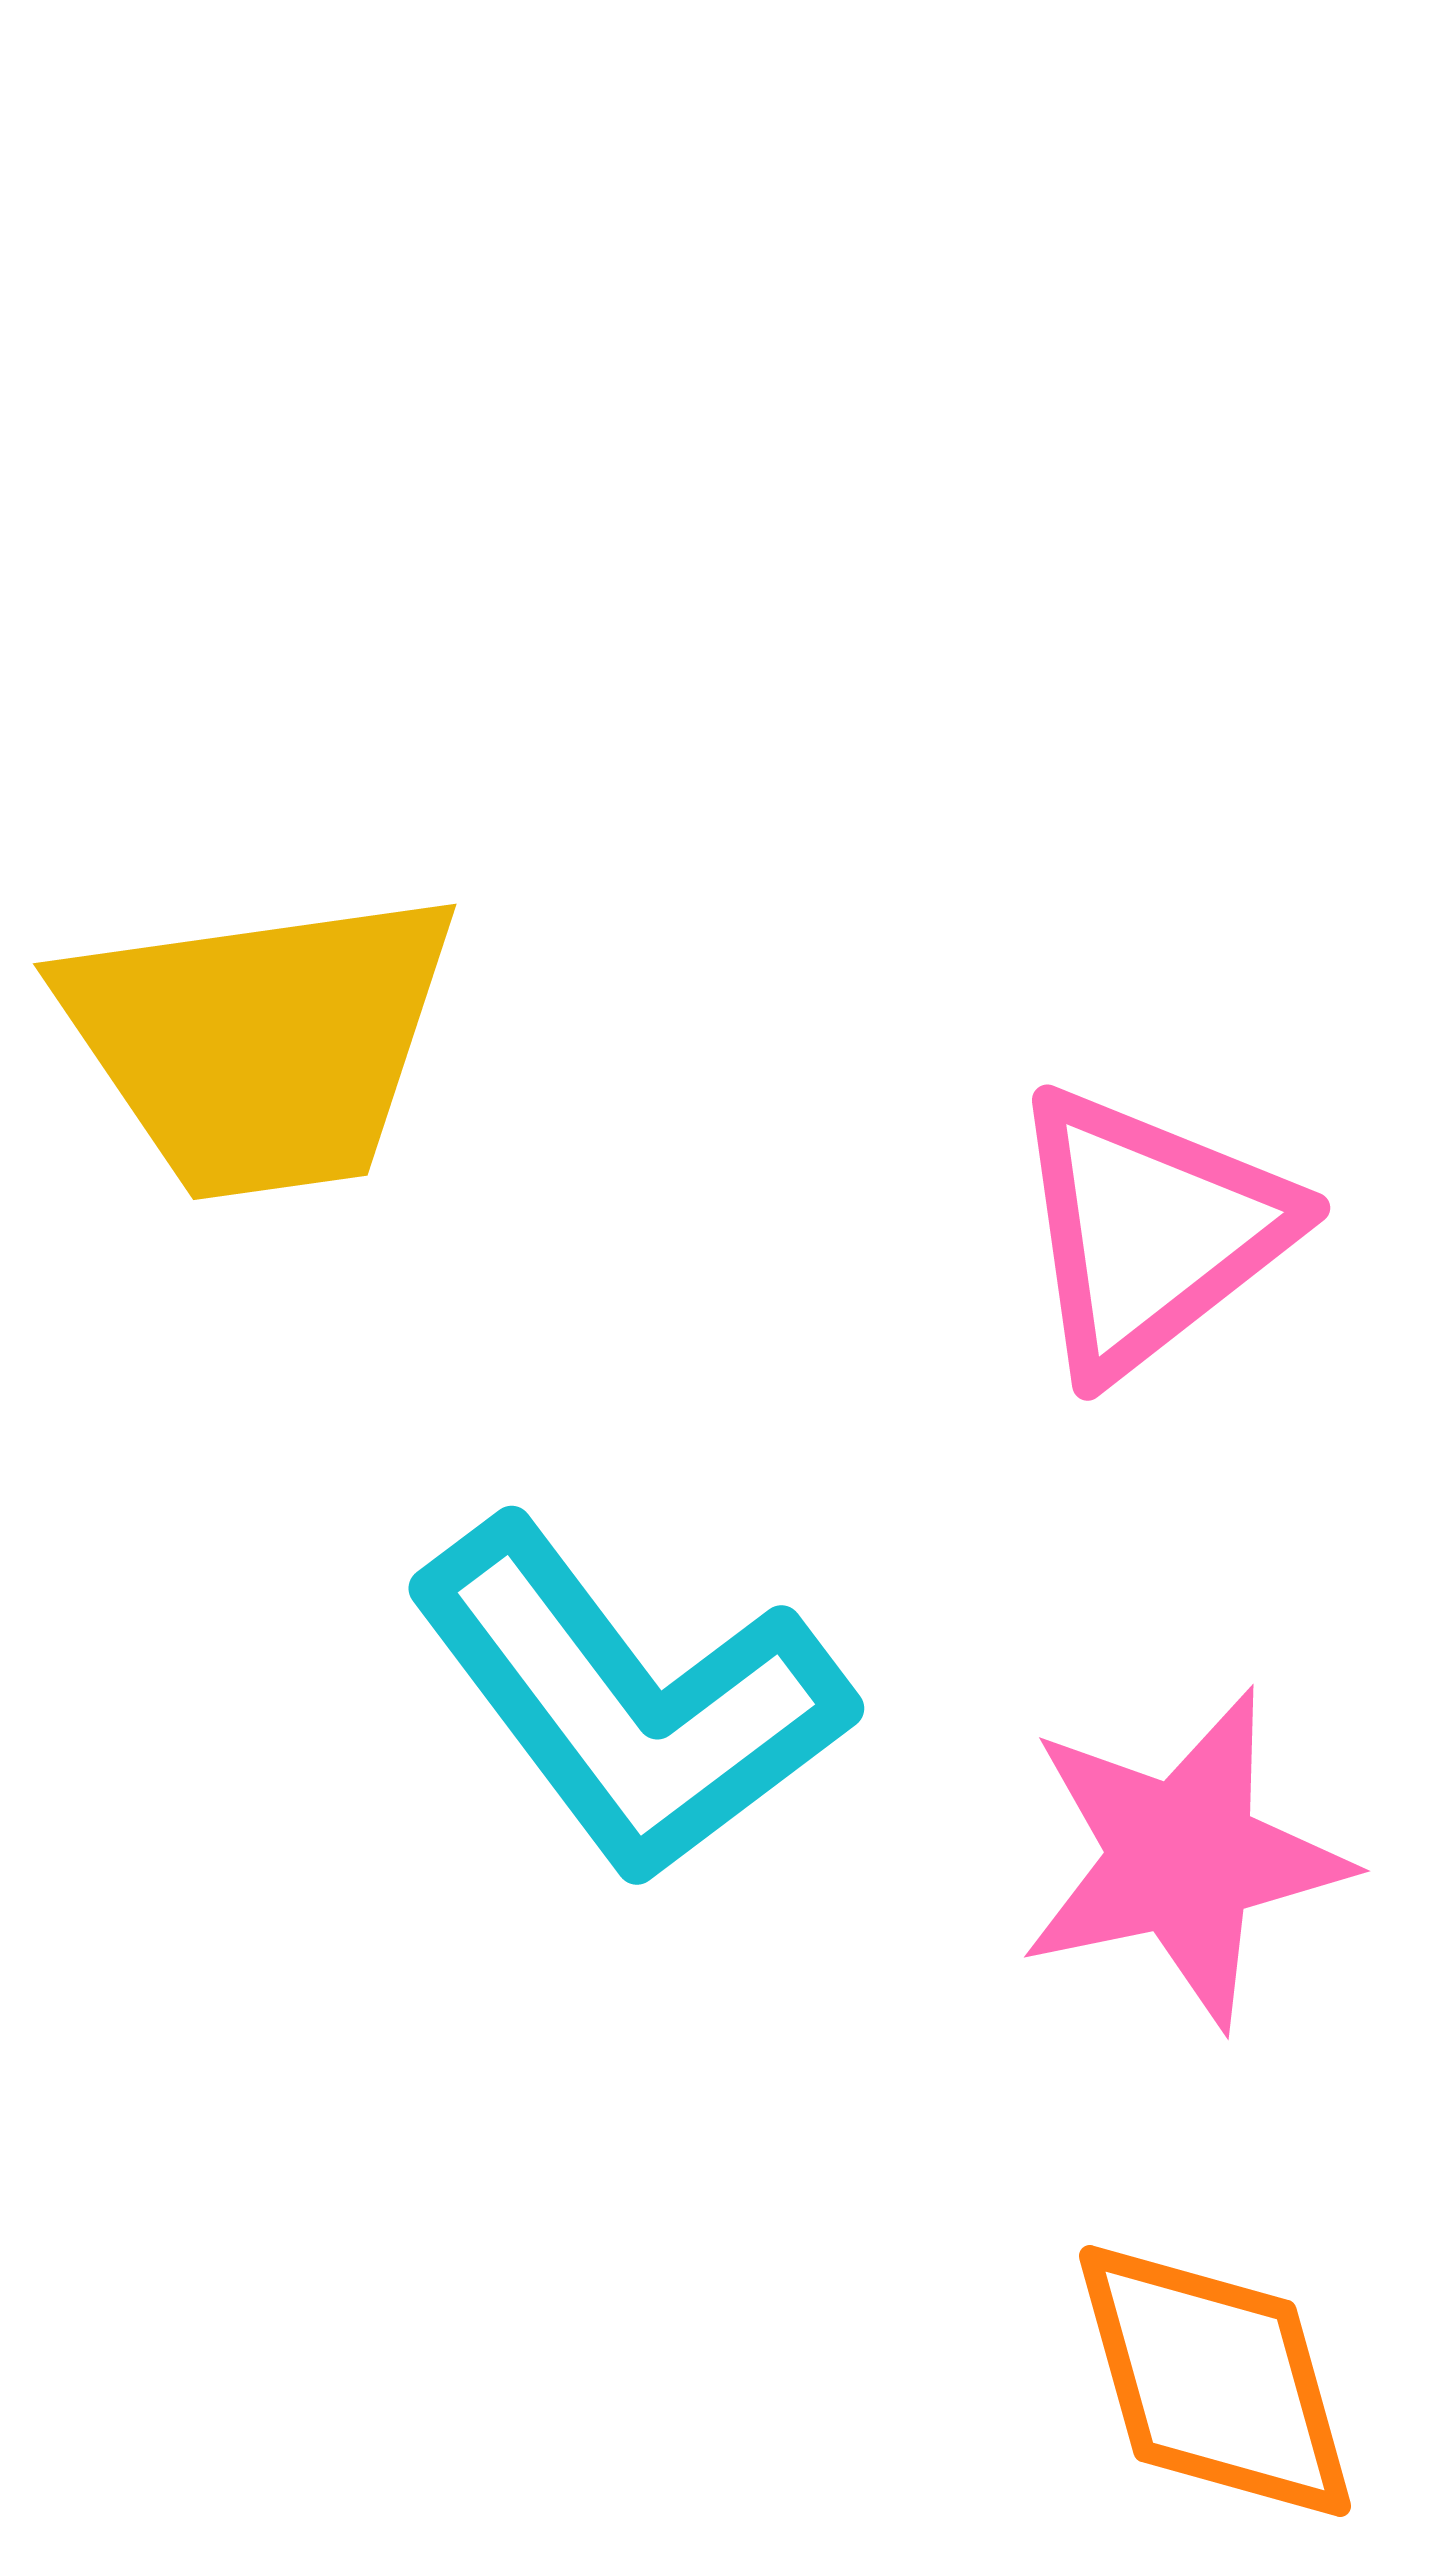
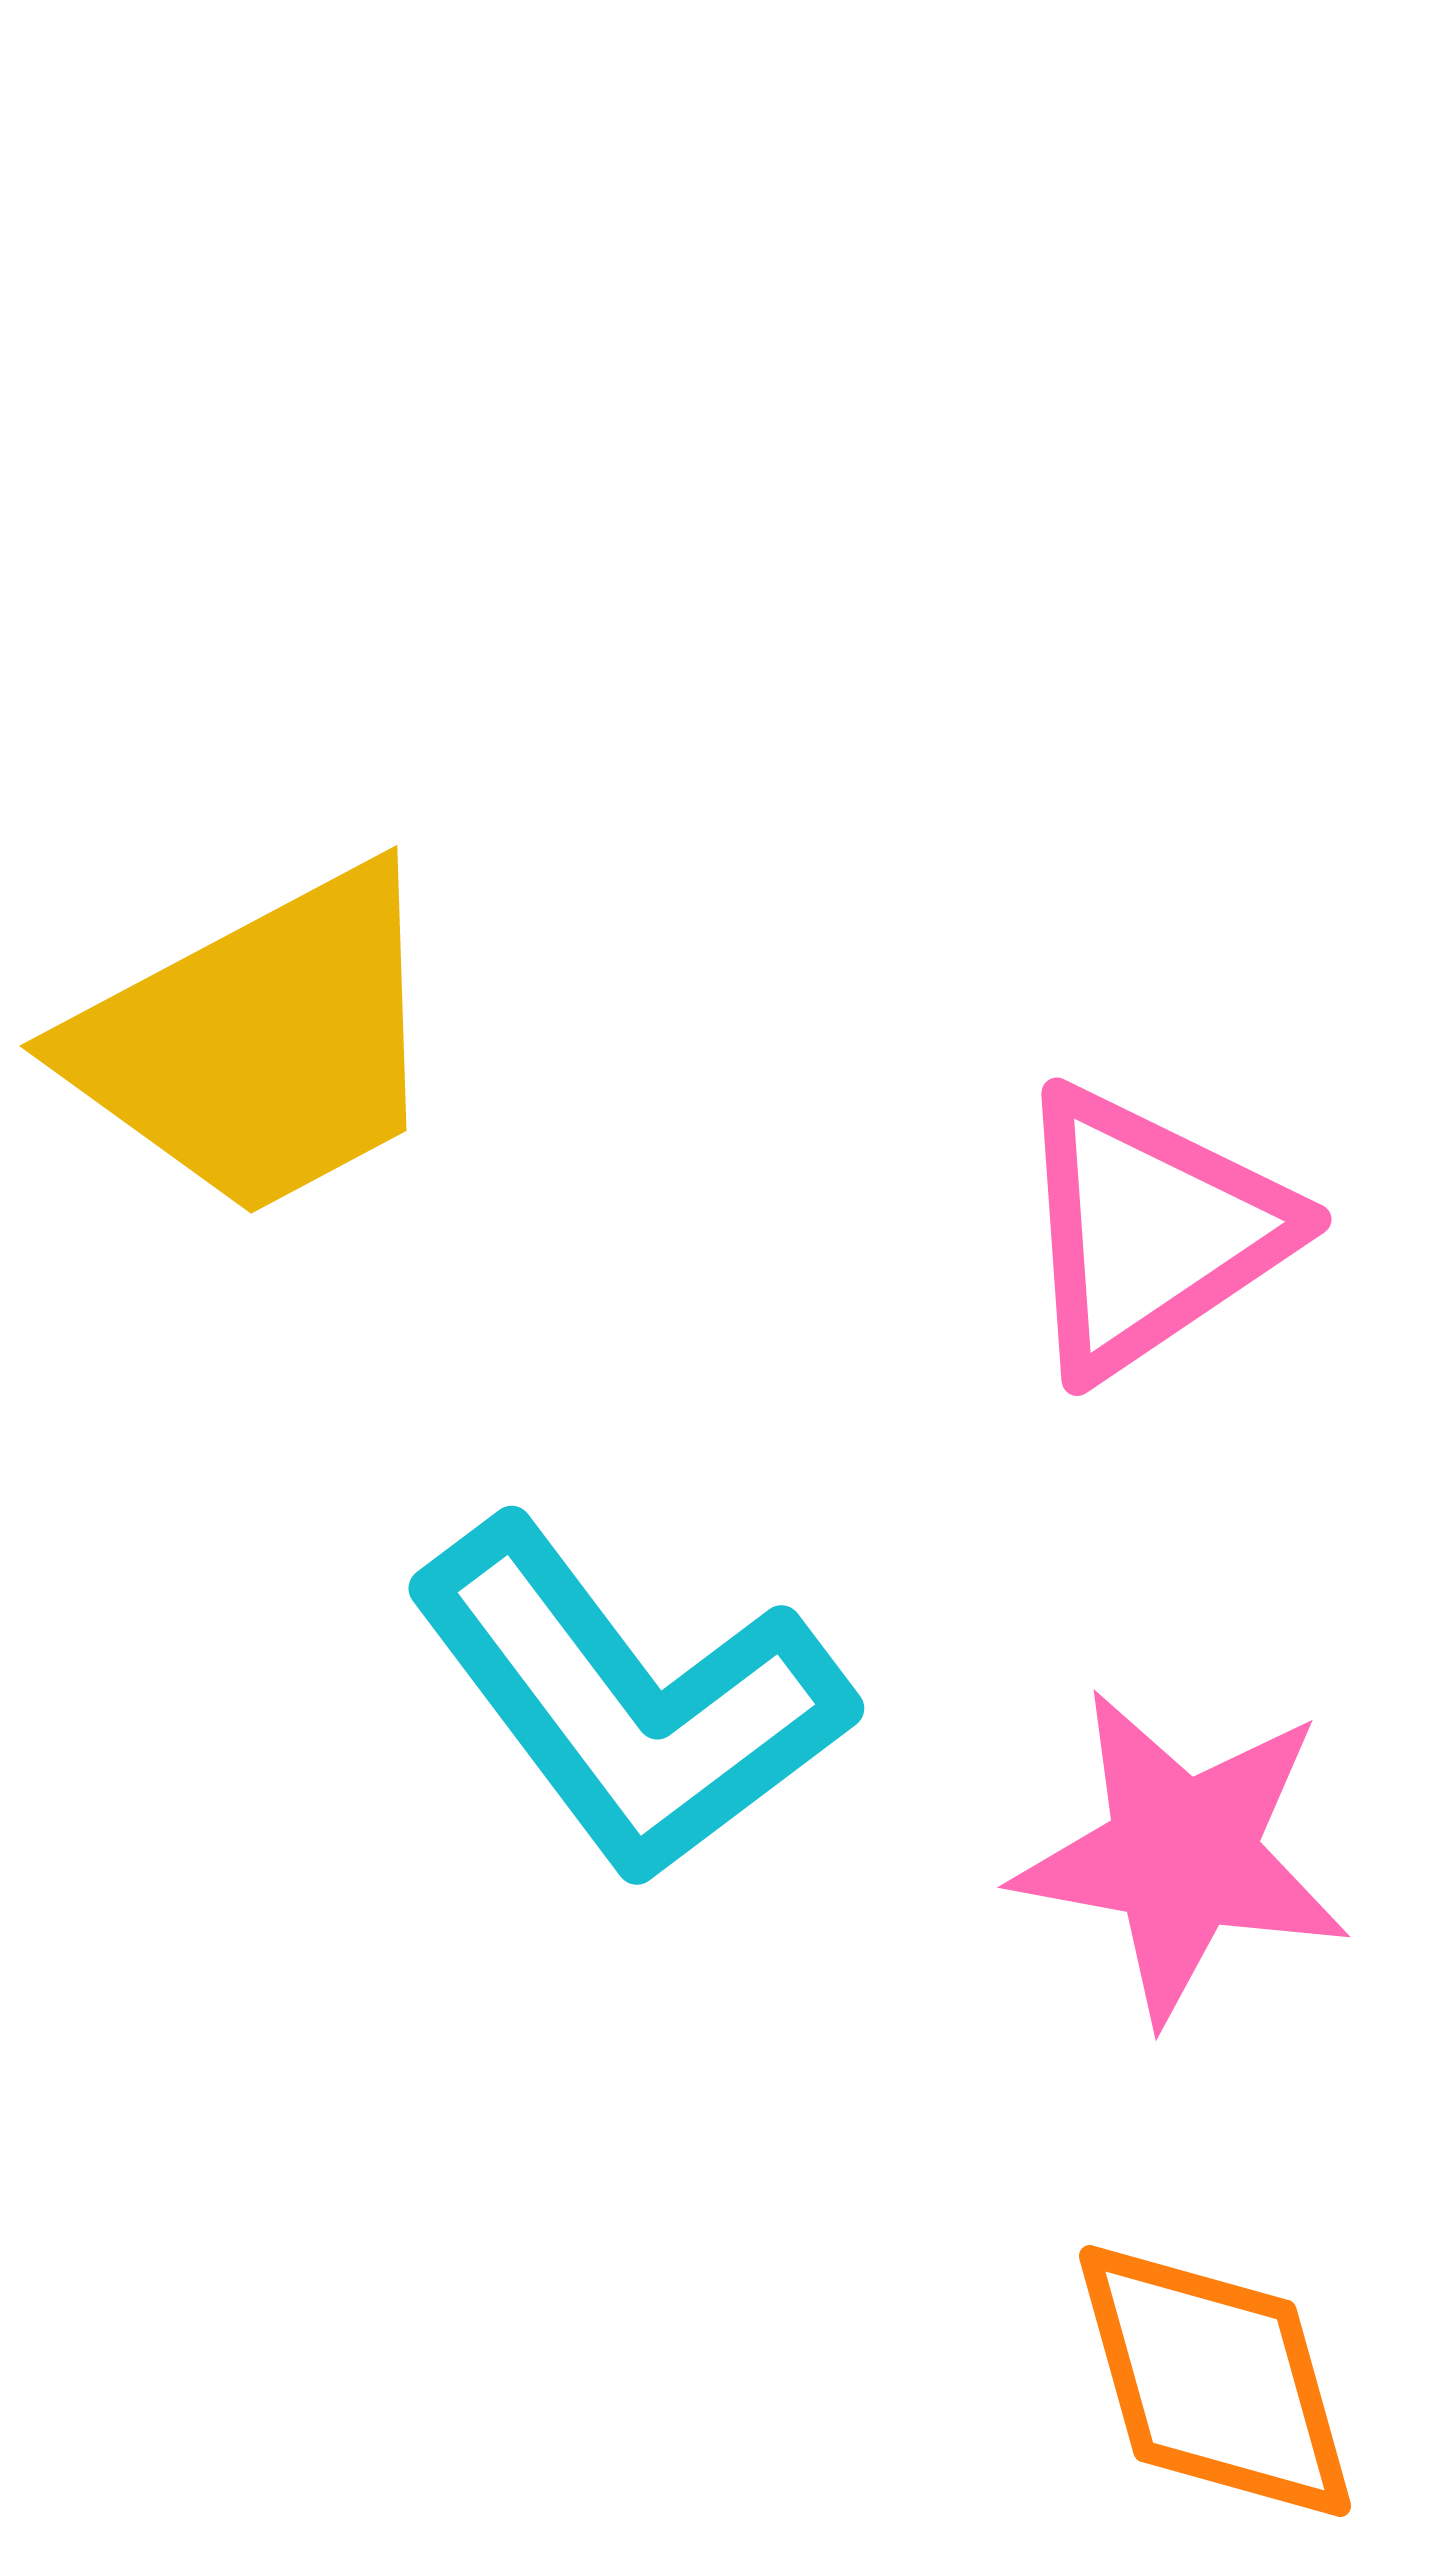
yellow trapezoid: rotated 20 degrees counterclockwise
pink triangle: rotated 4 degrees clockwise
pink star: moved 1 px left, 3 px up; rotated 22 degrees clockwise
